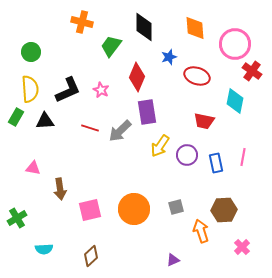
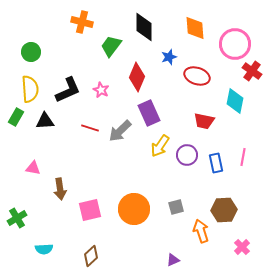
purple rectangle: moved 2 px right, 1 px down; rotated 15 degrees counterclockwise
